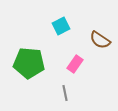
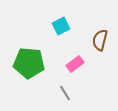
brown semicircle: rotated 70 degrees clockwise
pink rectangle: rotated 18 degrees clockwise
gray line: rotated 21 degrees counterclockwise
